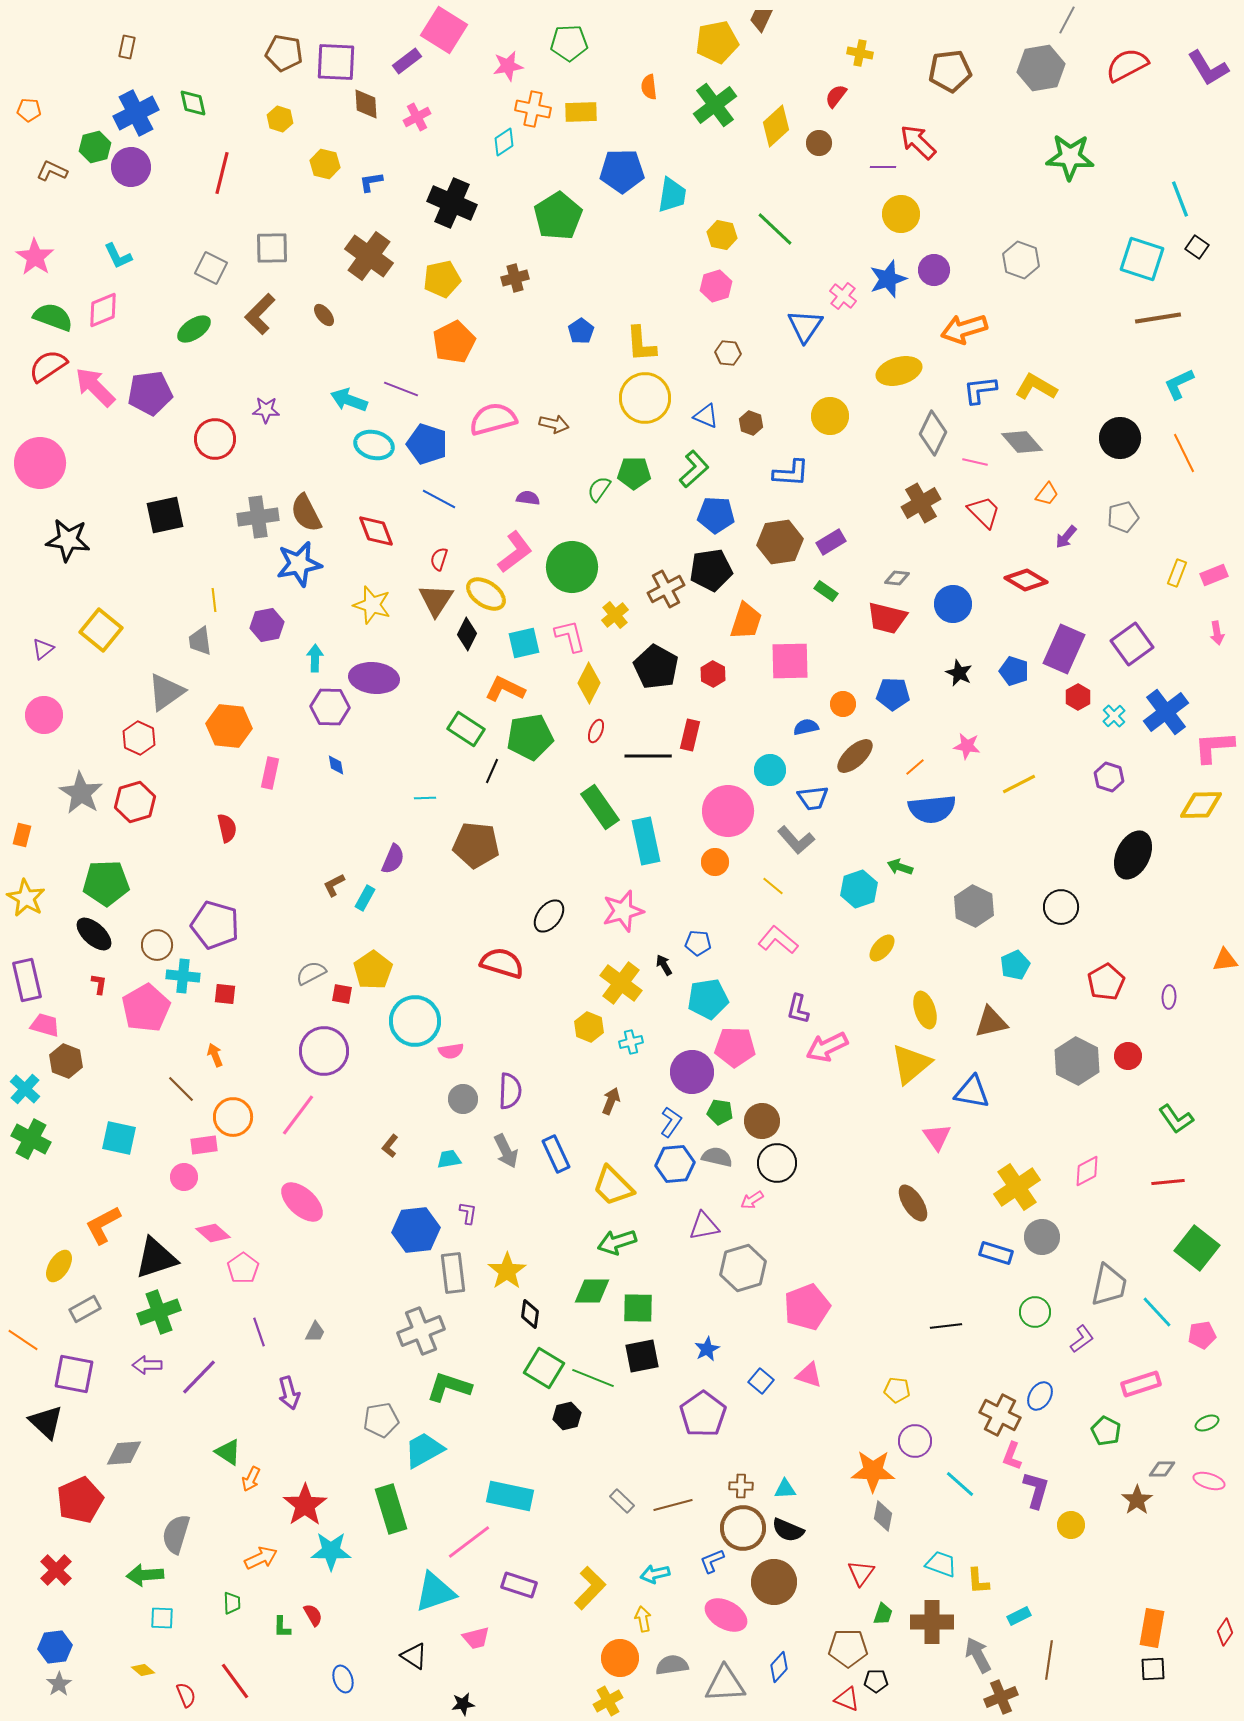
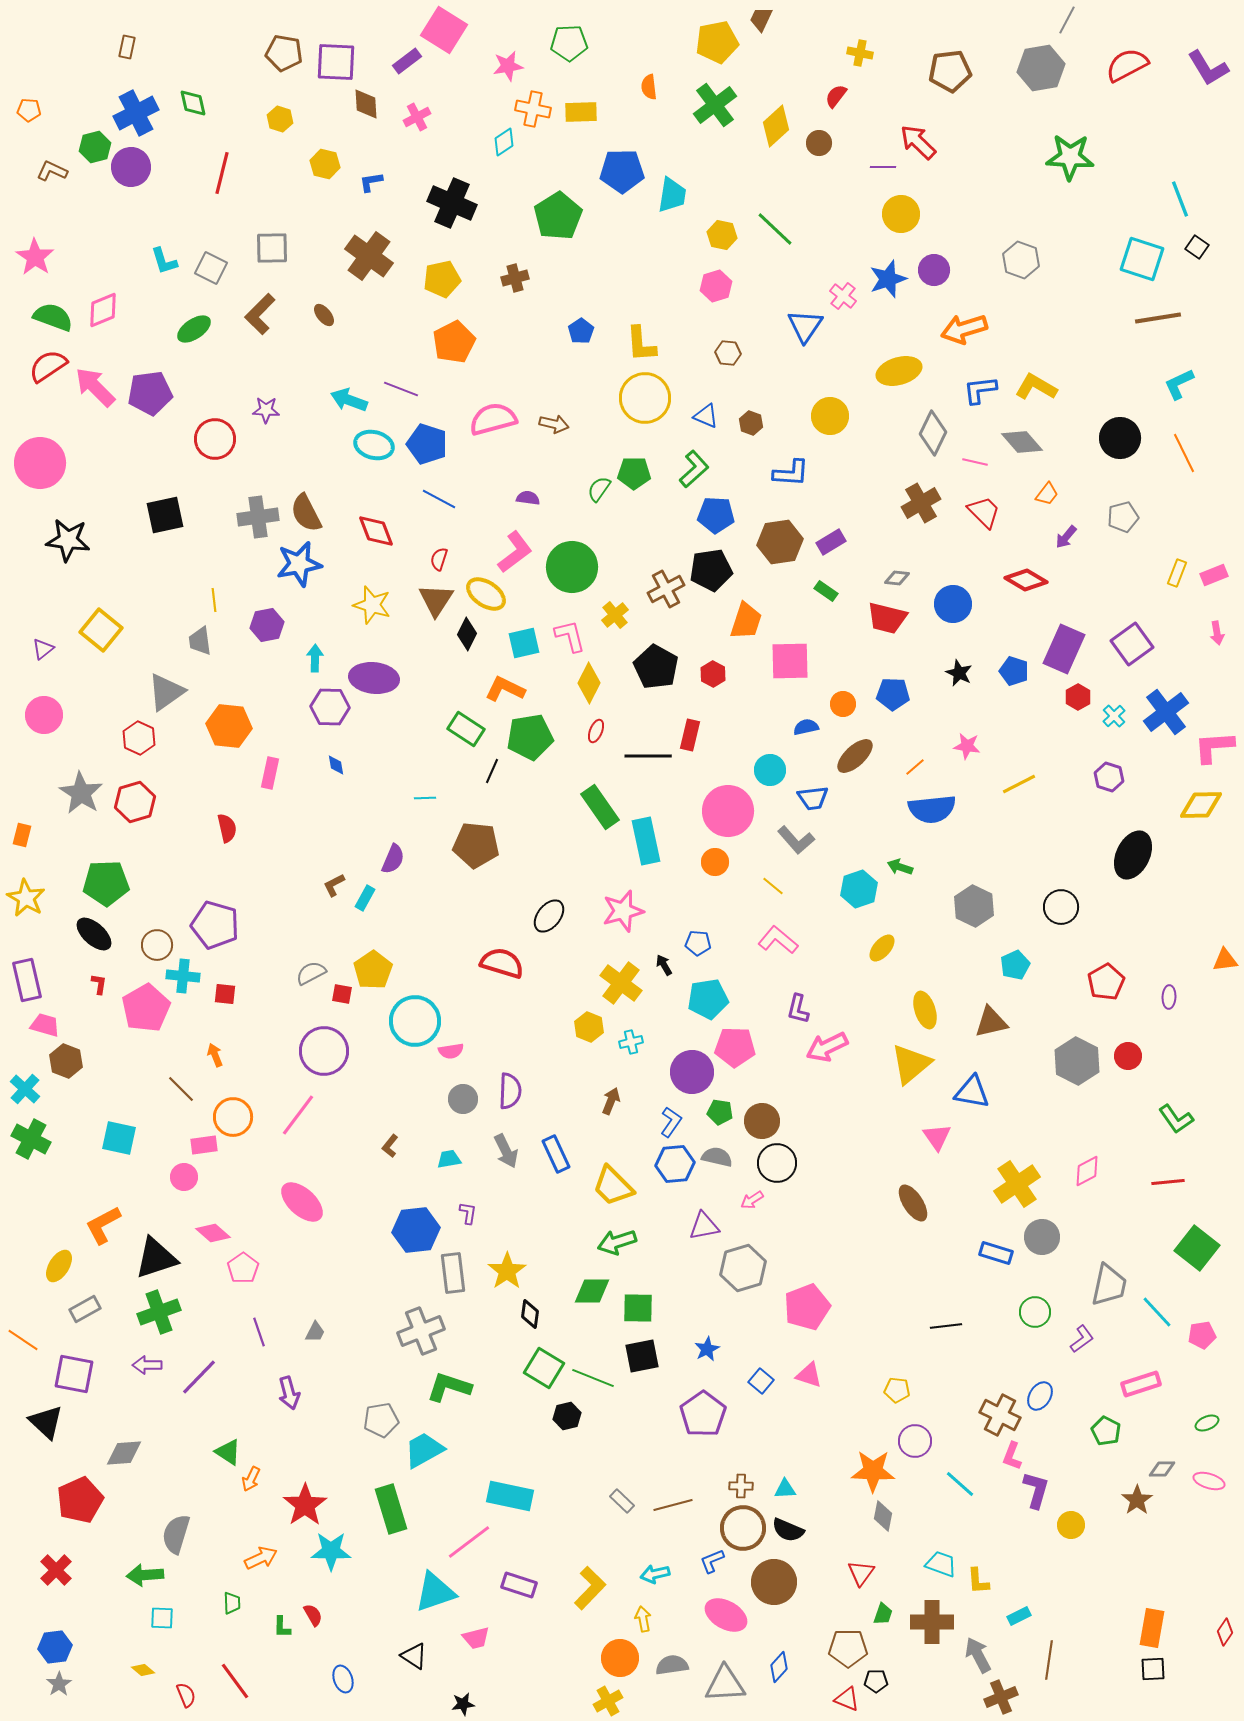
cyan L-shape at (118, 256): moved 46 px right, 5 px down; rotated 8 degrees clockwise
yellow cross at (1017, 1187): moved 3 px up
